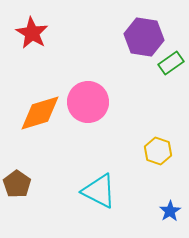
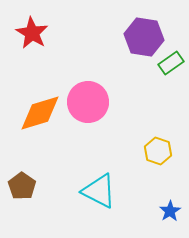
brown pentagon: moved 5 px right, 2 px down
